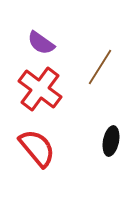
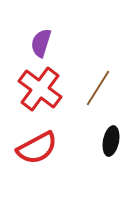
purple semicircle: rotated 72 degrees clockwise
brown line: moved 2 px left, 21 px down
red semicircle: rotated 102 degrees clockwise
